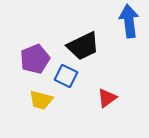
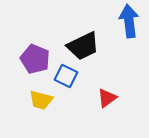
purple pentagon: rotated 28 degrees counterclockwise
